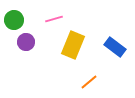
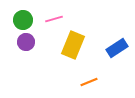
green circle: moved 9 px right
blue rectangle: moved 2 px right, 1 px down; rotated 70 degrees counterclockwise
orange line: rotated 18 degrees clockwise
